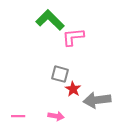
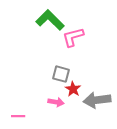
pink L-shape: rotated 10 degrees counterclockwise
gray square: moved 1 px right
pink arrow: moved 14 px up
